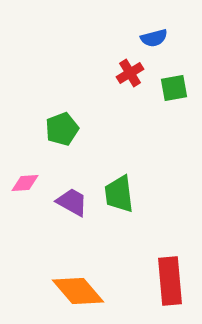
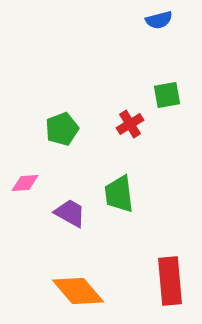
blue semicircle: moved 5 px right, 18 px up
red cross: moved 51 px down
green square: moved 7 px left, 7 px down
purple trapezoid: moved 2 px left, 11 px down
